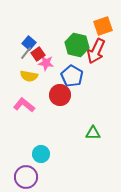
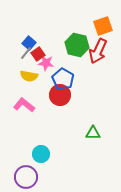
red arrow: moved 2 px right
blue pentagon: moved 9 px left, 3 px down
